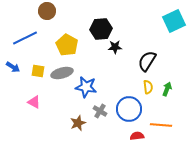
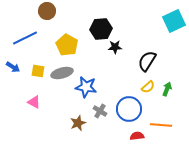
yellow semicircle: rotated 56 degrees clockwise
